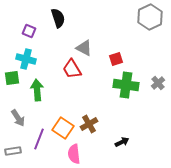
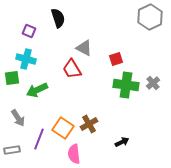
gray cross: moved 5 px left
green arrow: rotated 110 degrees counterclockwise
gray rectangle: moved 1 px left, 1 px up
